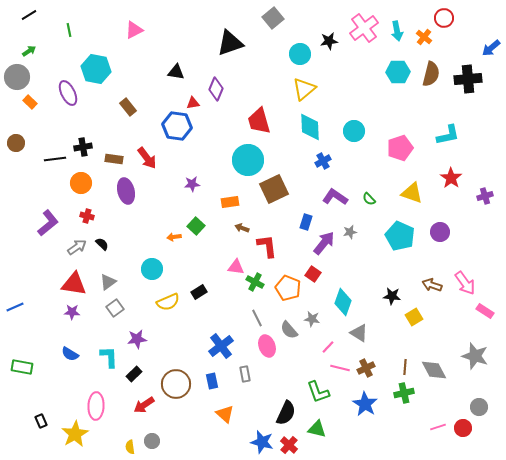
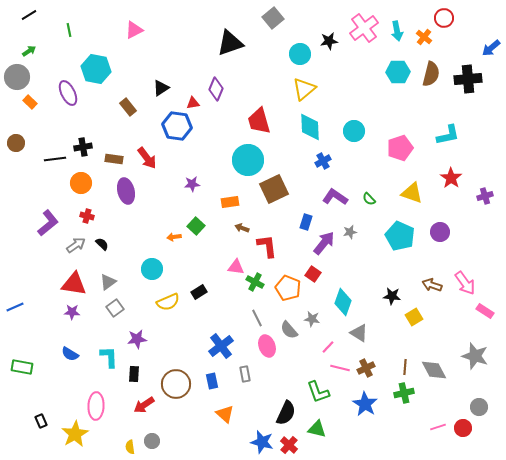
black triangle at (176, 72): moved 15 px left, 16 px down; rotated 42 degrees counterclockwise
gray arrow at (77, 247): moved 1 px left, 2 px up
black rectangle at (134, 374): rotated 42 degrees counterclockwise
